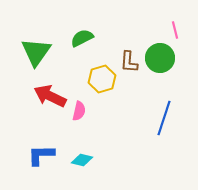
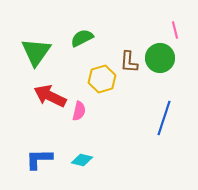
blue L-shape: moved 2 px left, 4 px down
